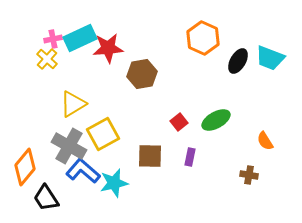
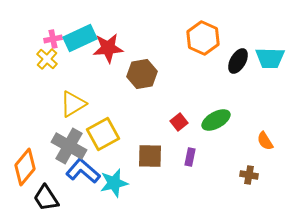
cyan trapezoid: rotated 20 degrees counterclockwise
